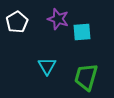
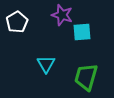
purple star: moved 4 px right, 4 px up
cyan triangle: moved 1 px left, 2 px up
